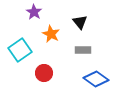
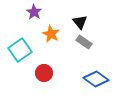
gray rectangle: moved 1 px right, 8 px up; rotated 35 degrees clockwise
